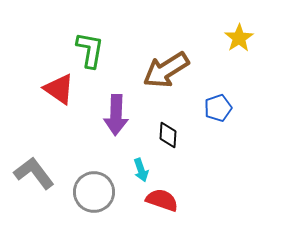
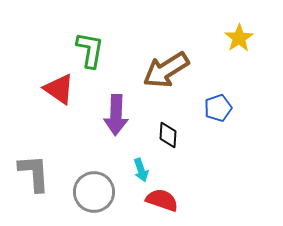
gray L-shape: rotated 33 degrees clockwise
